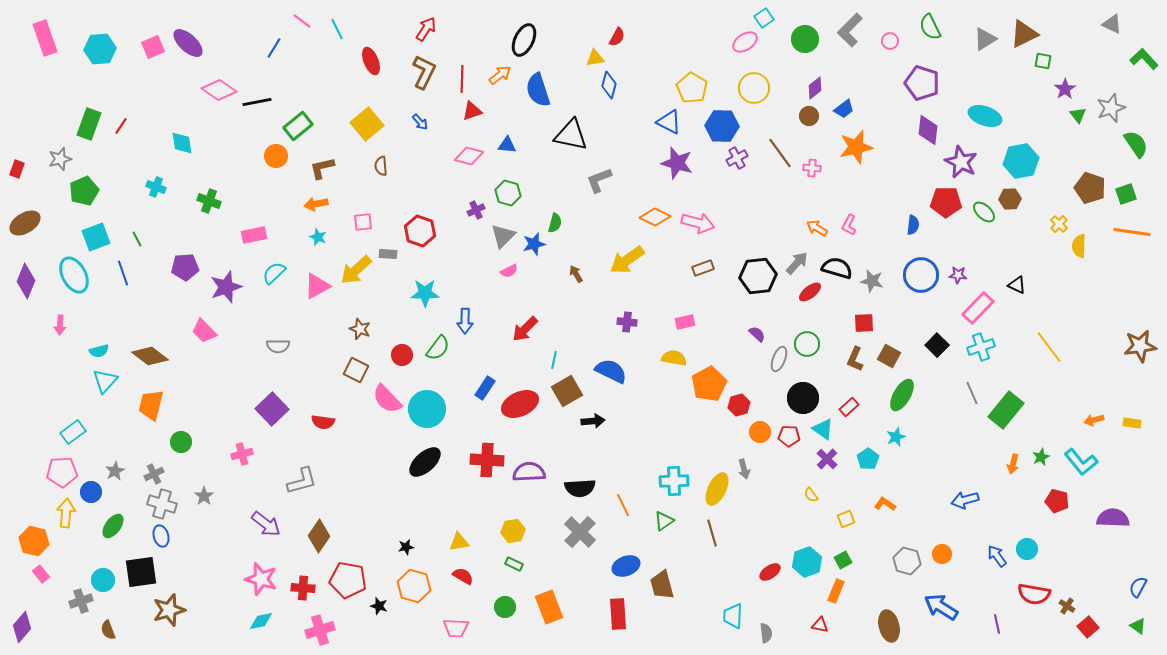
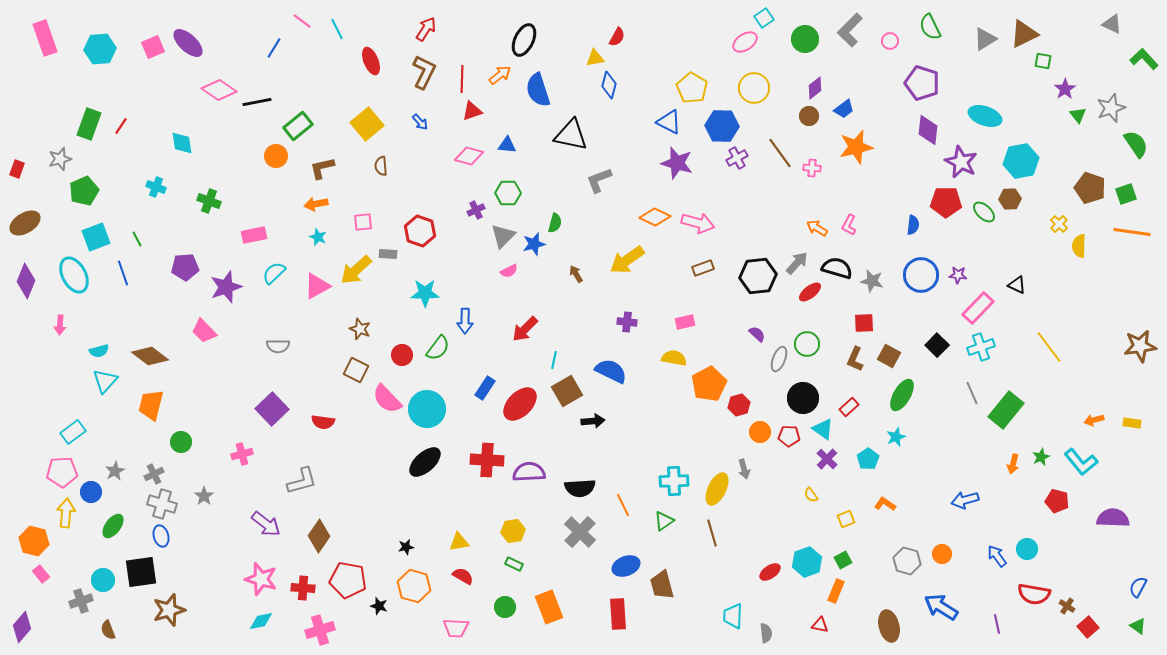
green hexagon at (508, 193): rotated 15 degrees counterclockwise
red ellipse at (520, 404): rotated 21 degrees counterclockwise
